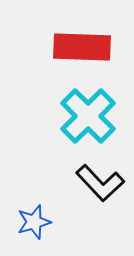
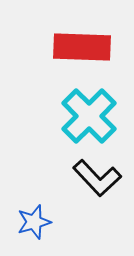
cyan cross: moved 1 px right
black L-shape: moved 3 px left, 5 px up
